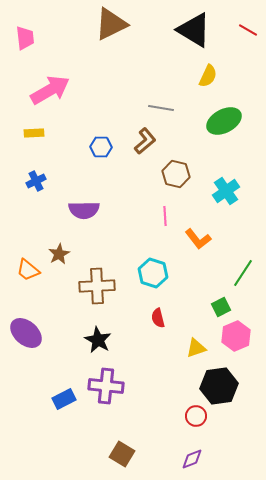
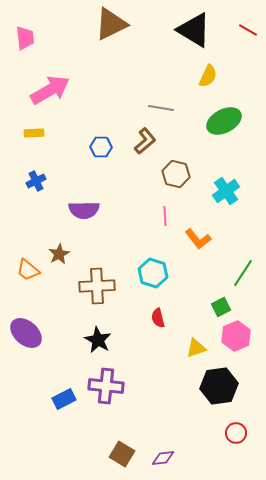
red circle: moved 40 px right, 17 px down
purple diamond: moved 29 px left, 1 px up; rotated 15 degrees clockwise
